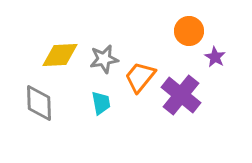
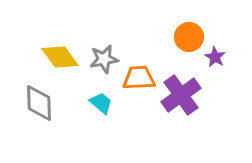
orange circle: moved 6 px down
yellow diamond: moved 2 px down; rotated 57 degrees clockwise
orange trapezoid: moved 1 px left, 1 px down; rotated 48 degrees clockwise
purple cross: rotated 15 degrees clockwise
cyan trapezoid: rotated 40 degrees counterclockwise
